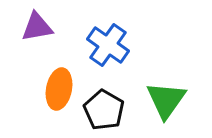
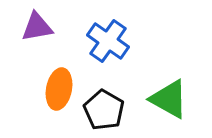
blue cross: moved 4 px up
green triangle: moved 3 px right, 1 px up; rotated 36 degrees counterclockwise
